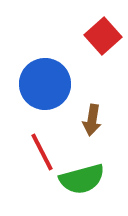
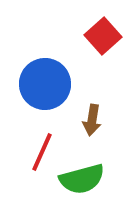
red line: rotated 51 degrees clockwise
